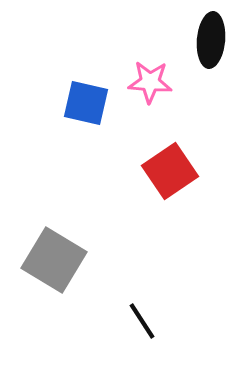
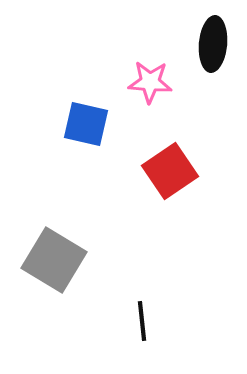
black ellipse: moved 2 px right, 4 px down
blue square: moved 21 px down
black line: rotated 27 degrees clockwise
